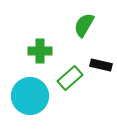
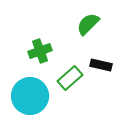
green semicircle: moved 4 px right, 1 px up; rotated 15 degrees clockwise
green cross: rotated 20 degrees counterclockwise
